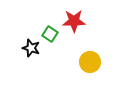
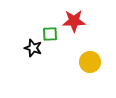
green square: rotated 35 degrees counterclockwise
black star: moved 2 px right
